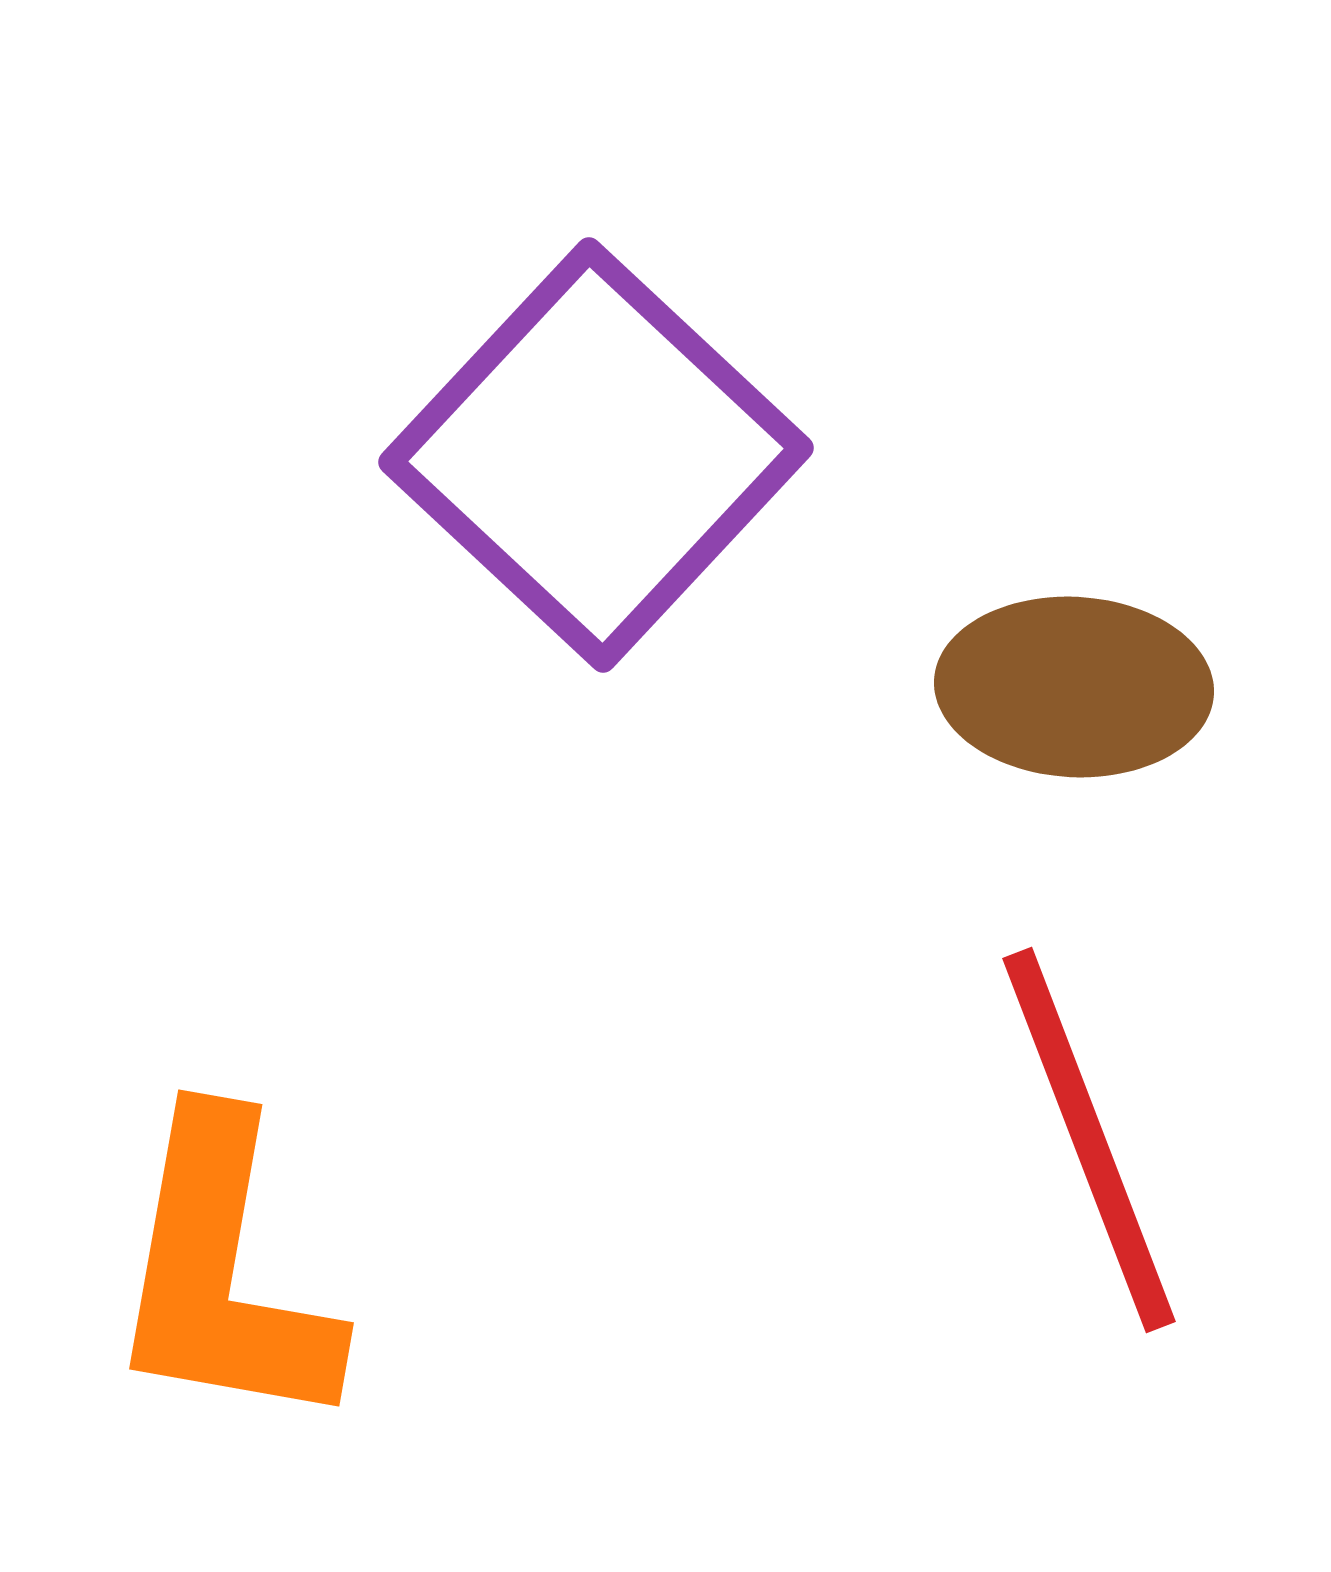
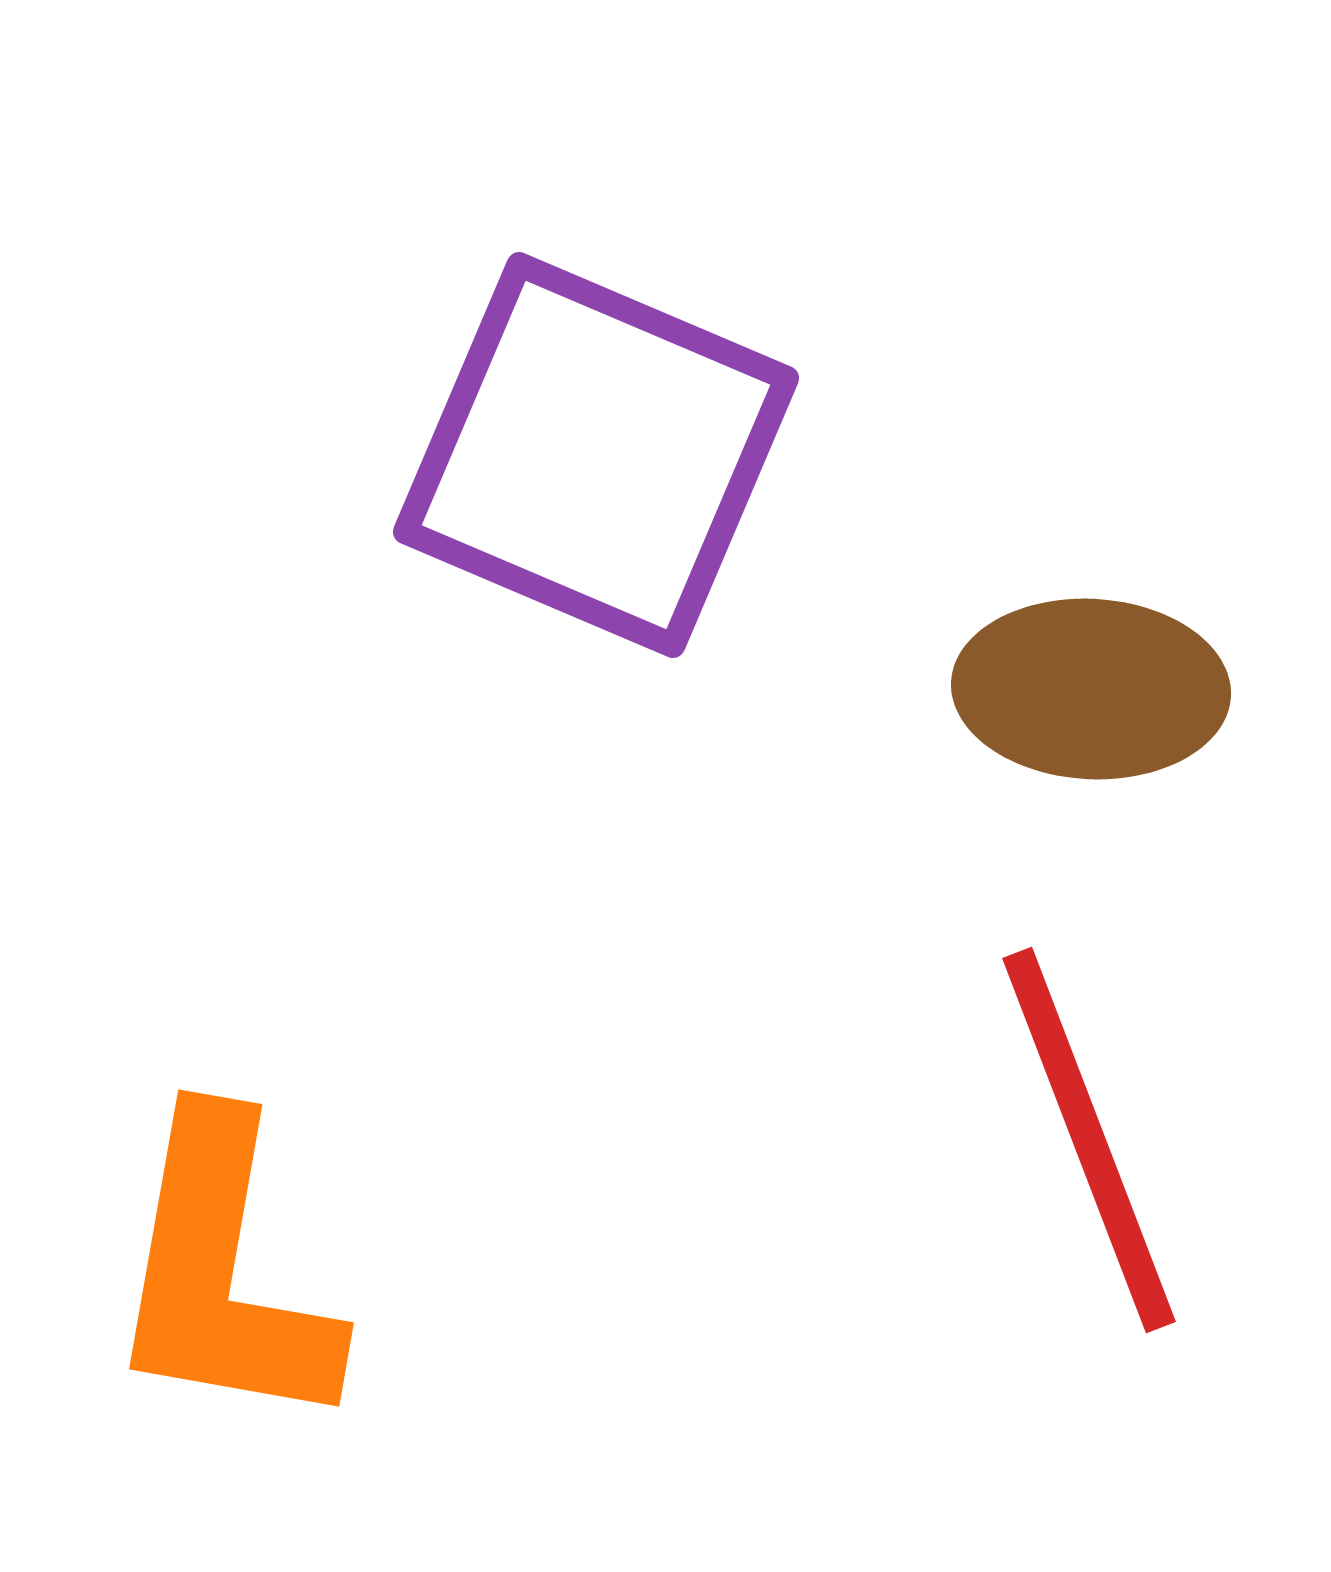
purple square: rotated 20 degrees counterclockwise
brown ellipse: moved 17 px right, 2 px down
